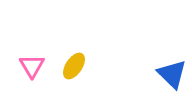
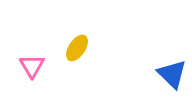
yellow ellipse: moved 3 px right, 18 px up
